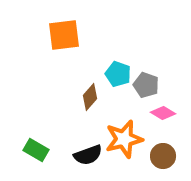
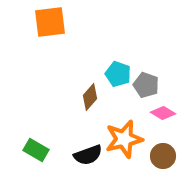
orange square: moved 14 px left, 13 px up
